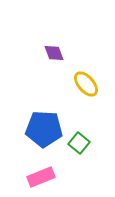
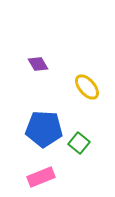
purple diamond: moved 16 px left, 11 px down; rotated 10 degrees counterclockwise
yellow ellipse: moved 1 px right, 3 px down
